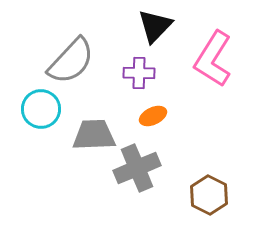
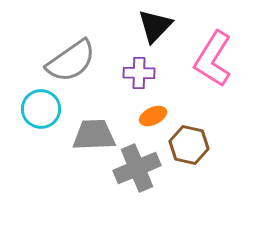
gray semicircle: rotated 12 degrees clockwise
brown hexagon: moved 20 px left, 50 px up; rotated 15 degrees counterclockwise
